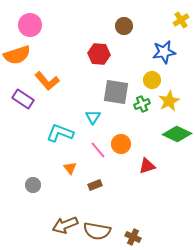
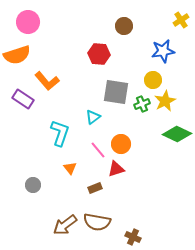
pink circle: moved 2 px left, 3 px up
blue star: moved 1 px left, 1 px up
yellow circle: moved 1 px right
yellow star: moved 4 px left
cyan triangle: rotated 21 degrees clockwise
cyan L-shape: rotated 88 degrees clockwise
red triangle: moved 31 px left, 3 px down
brown rectangle: moved 3 px down
brown arrow: rotated 15 degrees counterclockwise
brown semicircle: moved 9 px up
